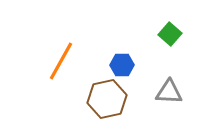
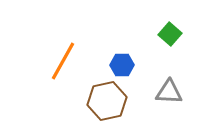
orange line: moved 2 px right
brown hexagon: moved 2 px down
